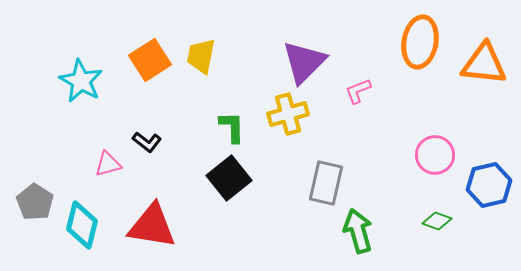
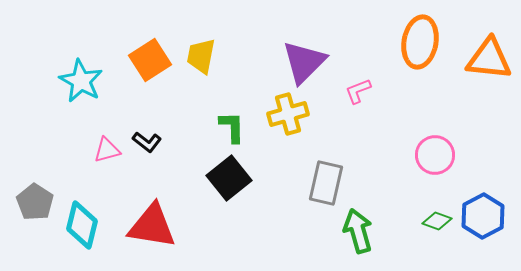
orange triangle: moved 5 px right, 5 px up
pink triangle: moved 1 px left, 14 px up
blue hexagon: moved 6 px left, 31 px down; rotated 15 degrees counterclockwise
